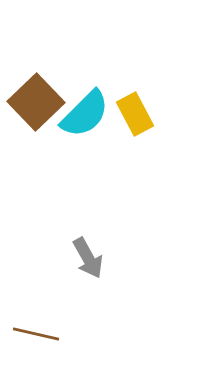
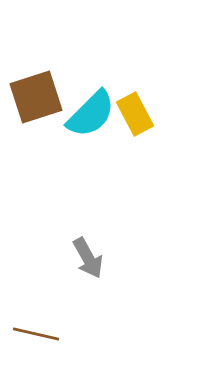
brown square: moved 5 px up; rotated 26 degrees clockwise
cyan semicircle: moved 6 px right
